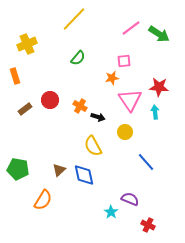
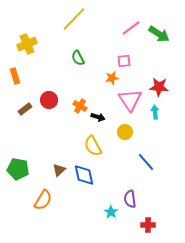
green semicircle: rotated 112 degrees clockwise
red circle: moved 1 px left
purple semicircle: rotated 120 degrees counterclockwise
red cross: rotated 24 degrees counterclockwise
